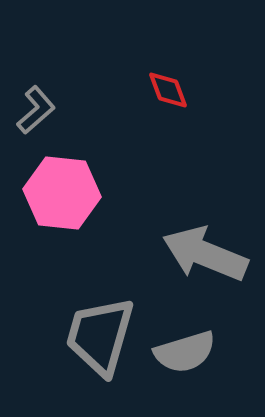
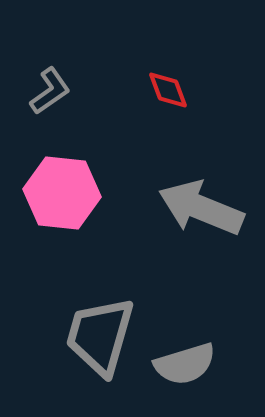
gray L-shape: moved 14 px right, 19 px up; rotated 6 degrees clockwise
gray arrow: moved 4 px left, 46 px up
gray semicircle: moved 12 px down
